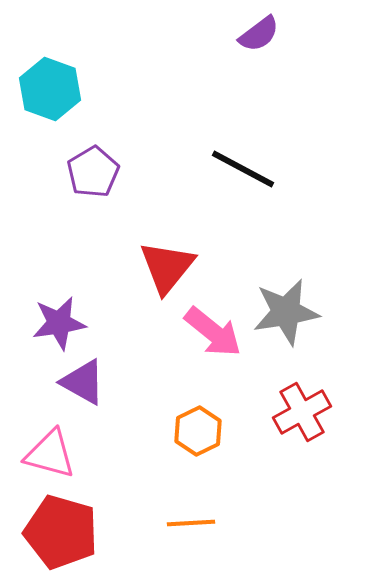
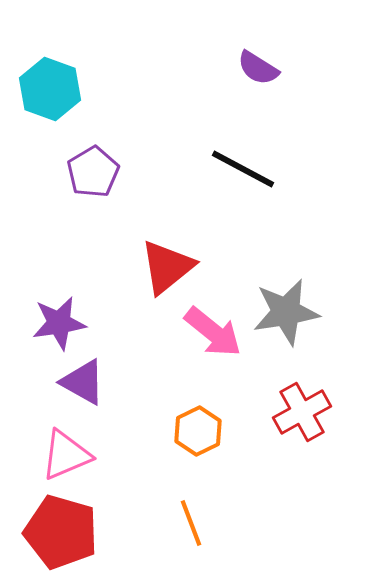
purple semicircle: moved 1 px left, 34 px down; rotated 69 degrees clockwise
red triangle: rotated 12 degrees clockwise
pink triangle: moved 16 px right, 1 px down; rotated 38 degrees counterclockwise
orange line: rotated 72 degrees clockwise
